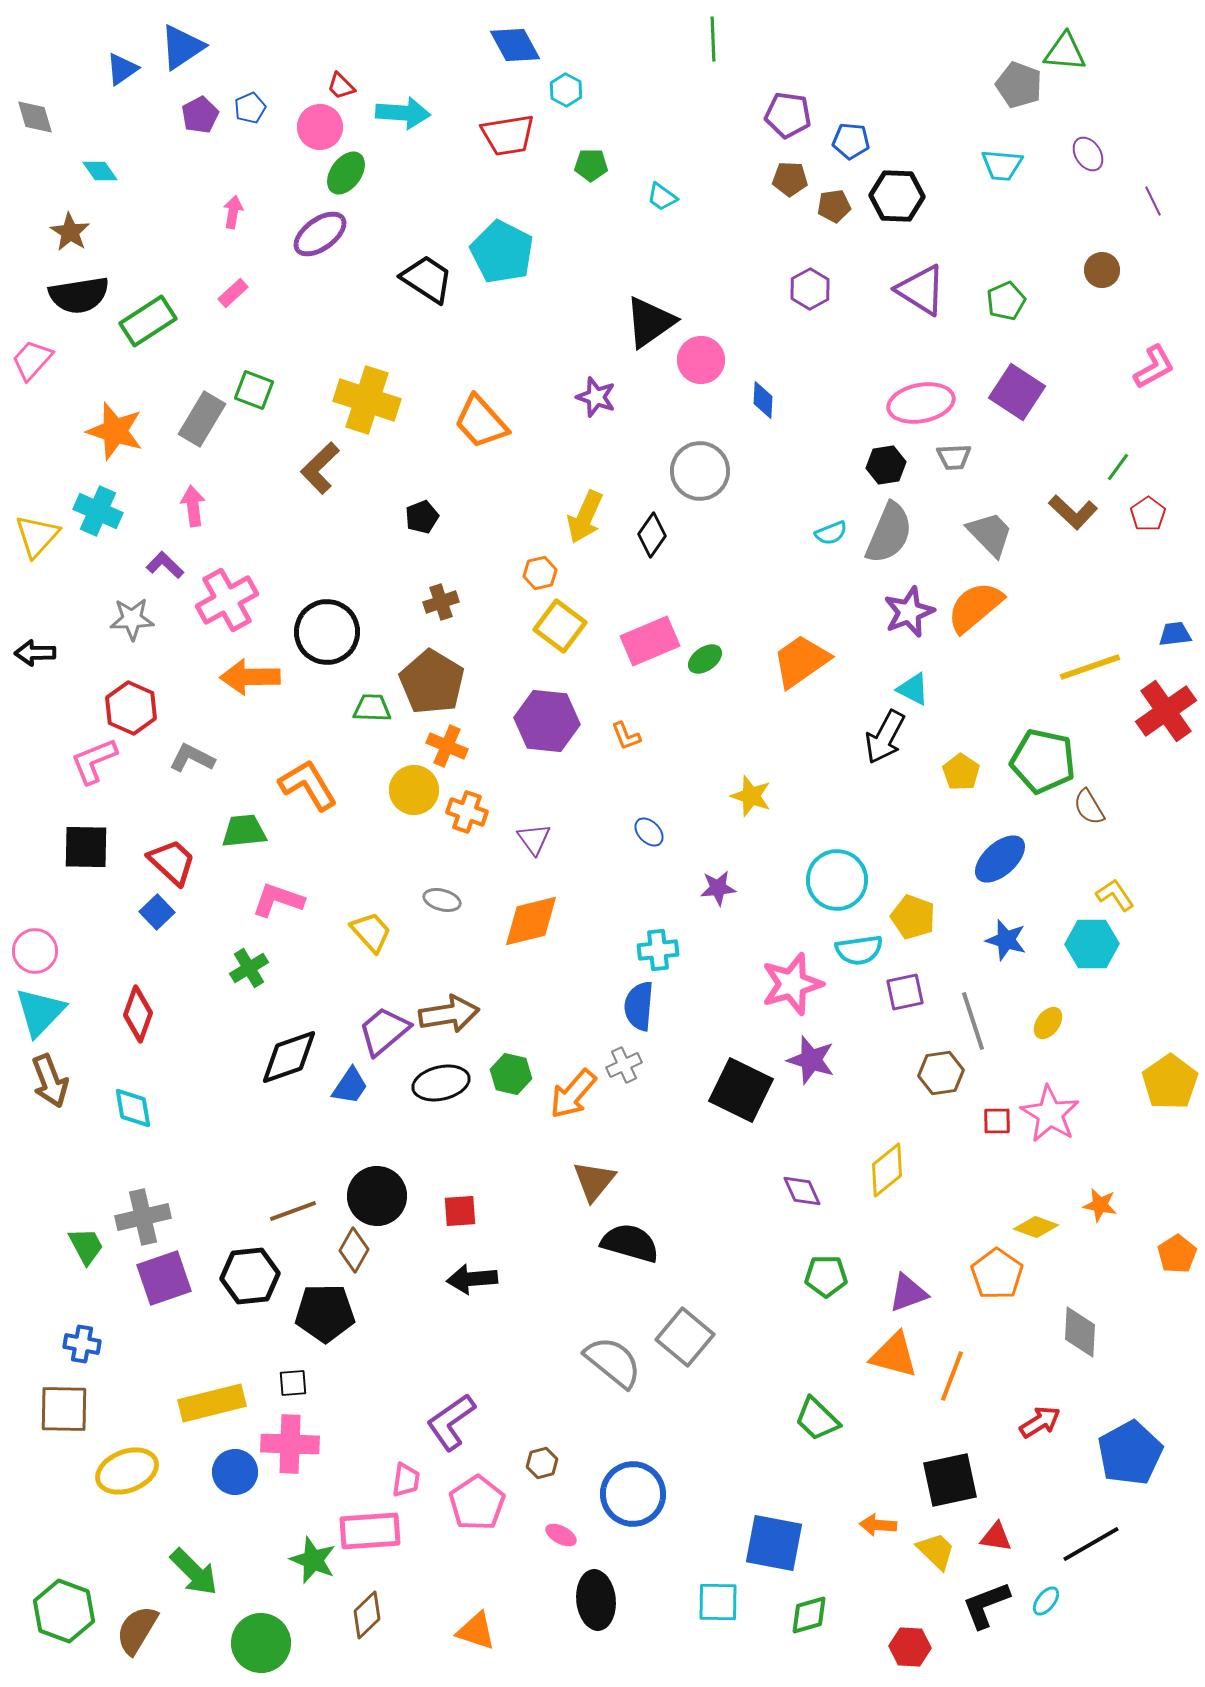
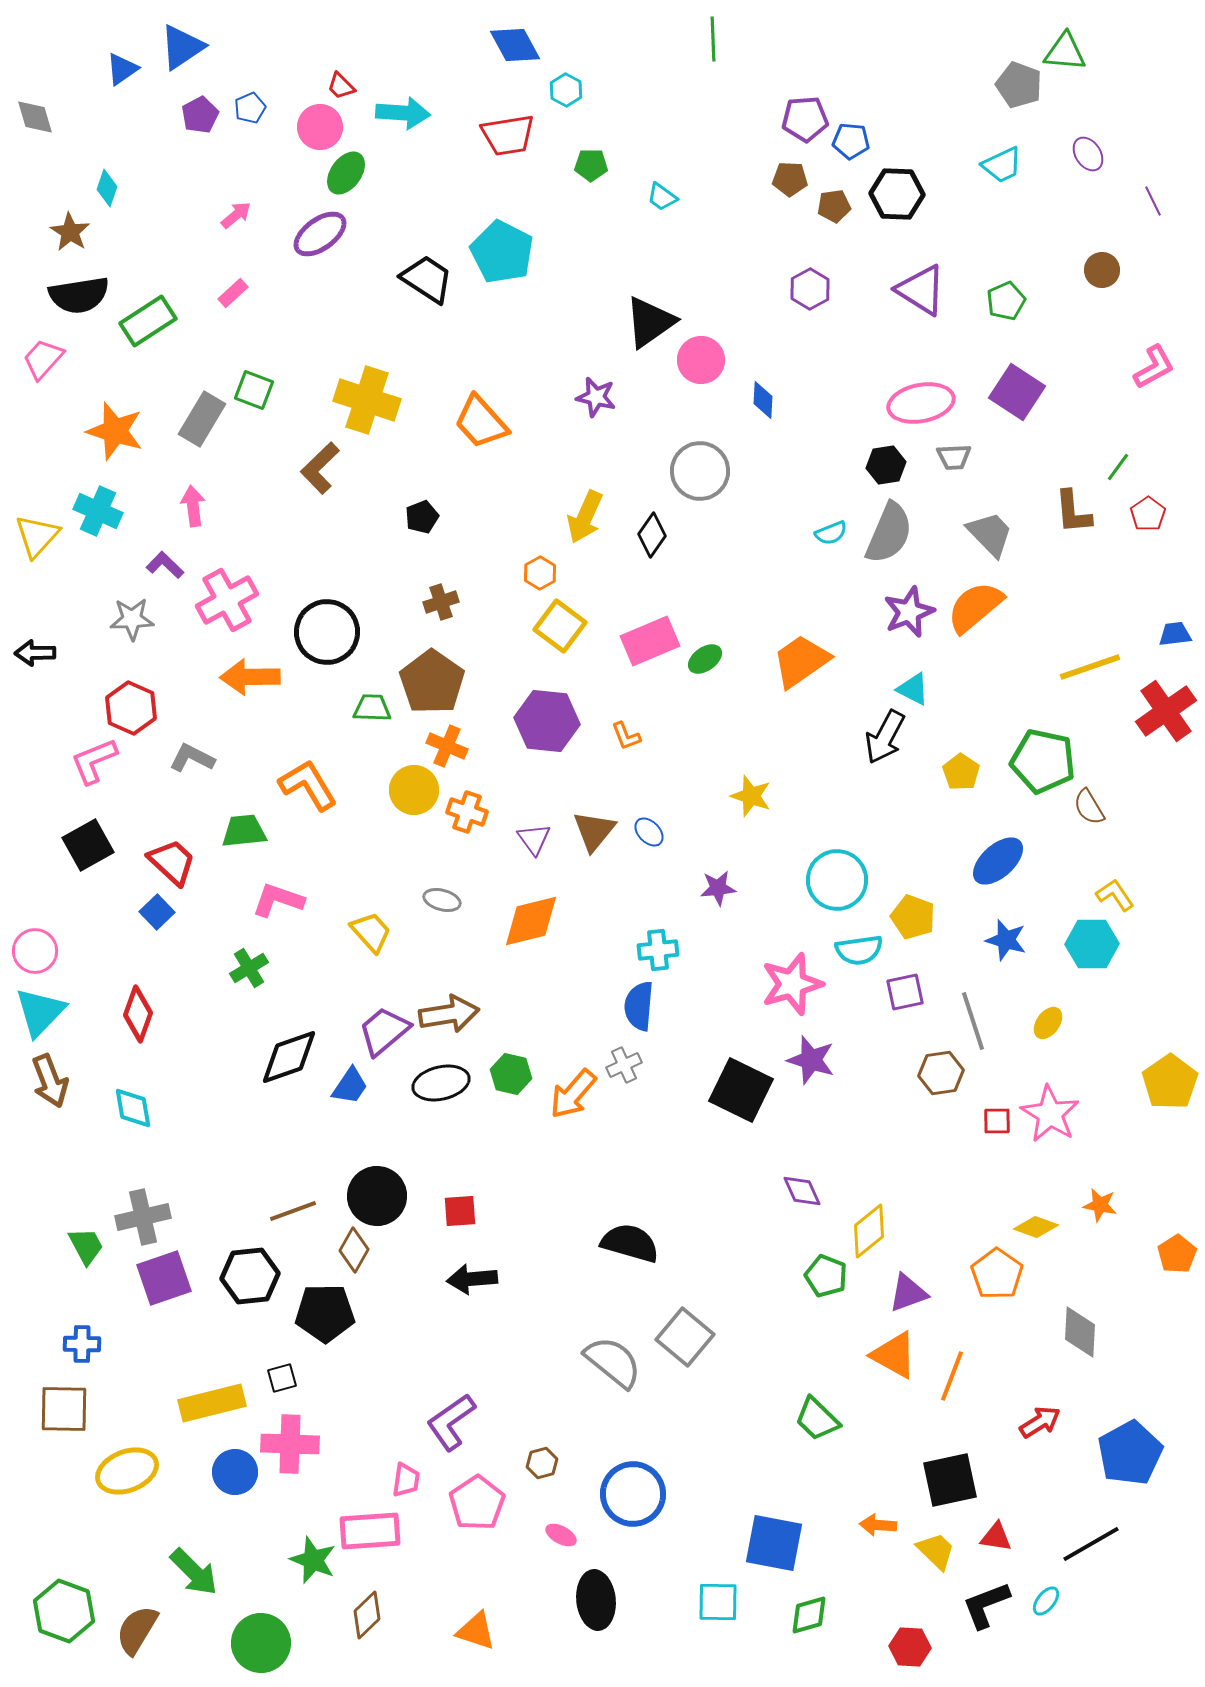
purple pentagon at (788, 115): moved 17 px right, 4 px down; rotated 12 degrees counterclockwise
cyan trapezoid at (1002, 165): rotated 30 degrees counterclockwise
cyan diamond at (100, 171): moved 7 px right, 17 px down; rotated 54 degrees clockwise
black hexagon at (897, 196): moved 2 px up
pink arrow at (233, 212): moved 3 px right, 3 px down; rotated 40 degrees clockwise
pink trapezoid at (32, 360): moved 11 px right, 1 px up
purple star at (596, 397): rotated 6 degrees counterclockwise
brown L-shape at (1073, 512): rotated 42 degrees clockwise
orange hexagon at (540, 573): rotated 16 degrees counterclockwise
brown pentagon at (432, 682): rotated 4 degrees clockwise
black square at (86, 847): moved 2 px right, 2 px up; rotated 30 degrees counterclockwise
blue ellipse at (1000, 859): moved 2 px left, 2 px down
yellow diamond at (887, 1170): moved 18 px left, 61 px down
brown triangle at (594, 1181): moved 350 px up
green pentagon at (826, 1276): rotated 21 degrees clockwise
blue cross at (82, 1344): rotated 9 degrees counterclockwise
orange triangle at (894, 1355): rotated 14 degrees clockwise
black square at (293, 1383): moved 11 px left, 5 px up; rotated 12 degrees counterclockwise
